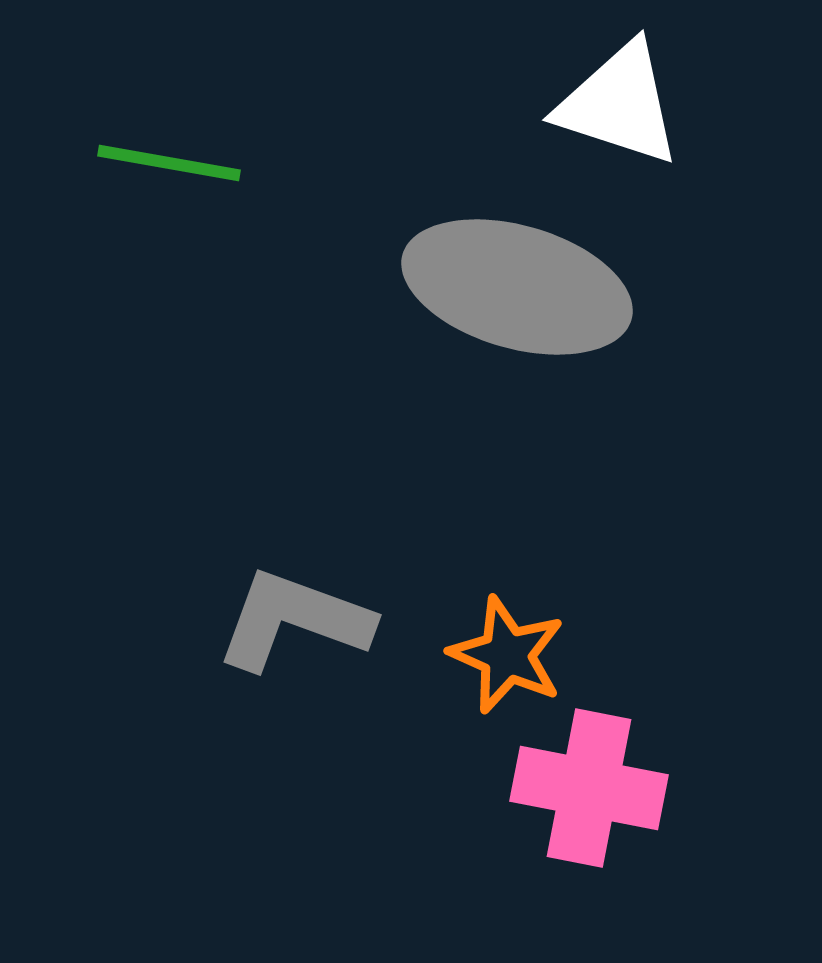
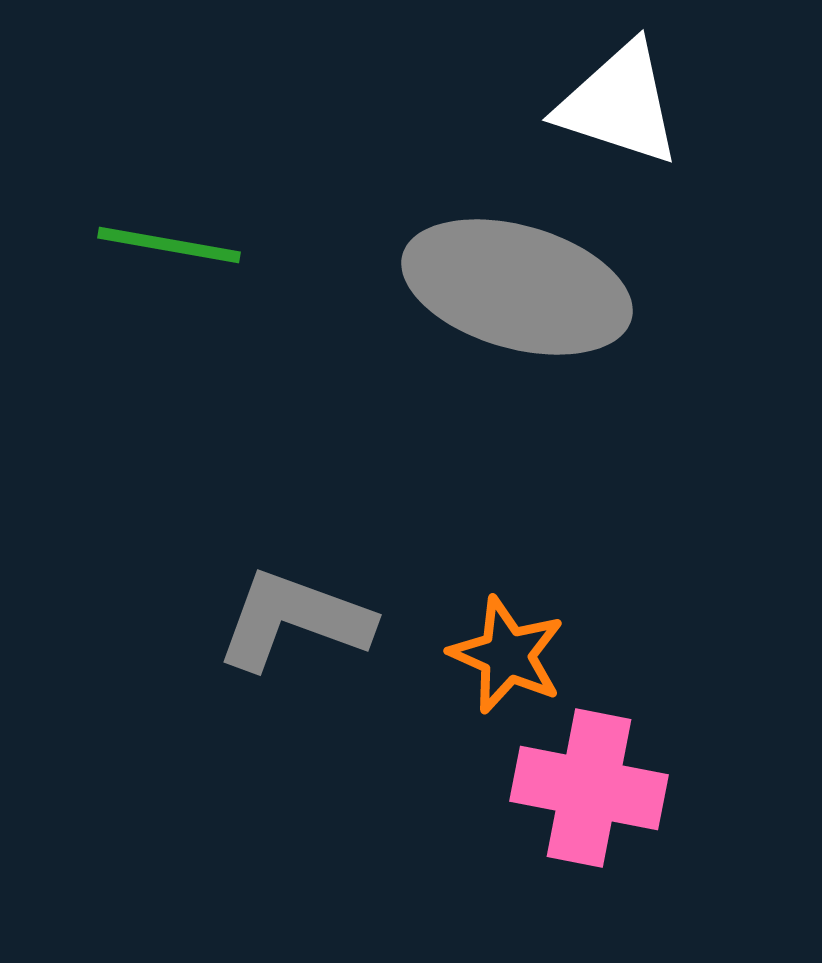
green line: moved 82 px down
